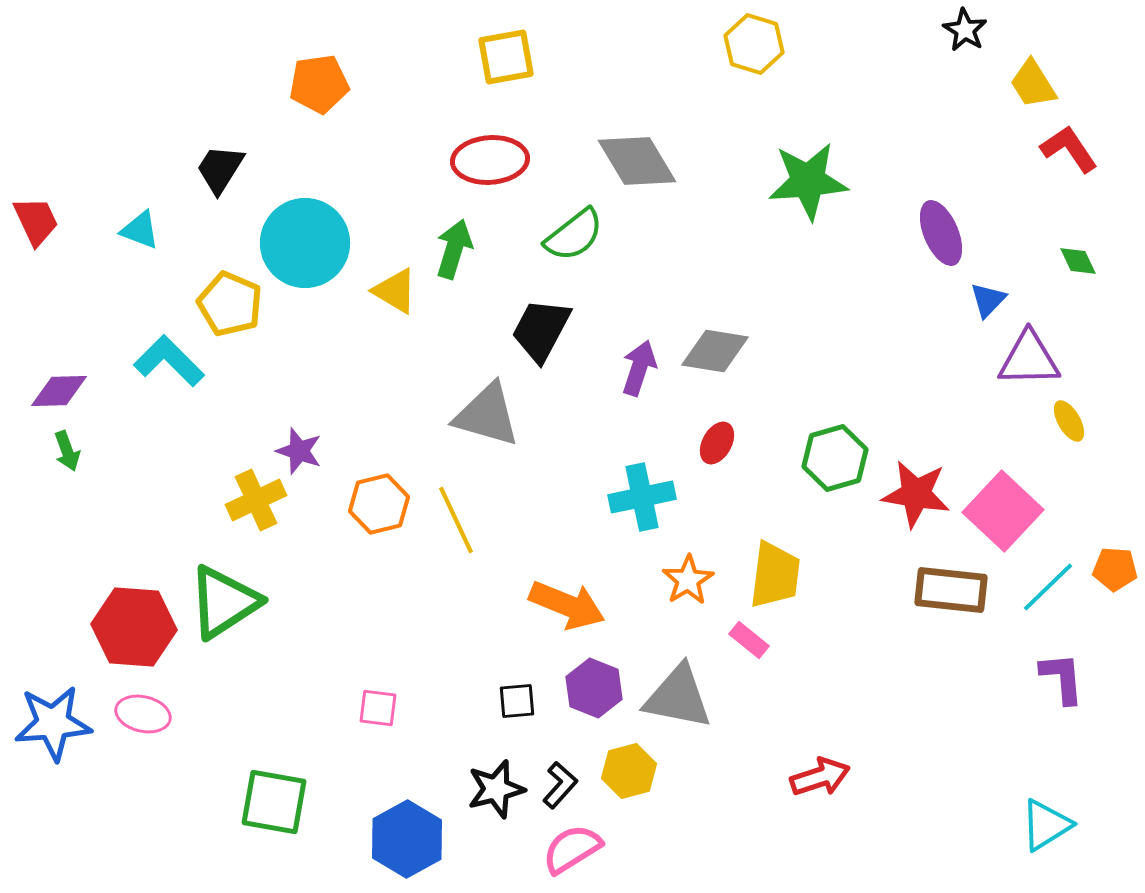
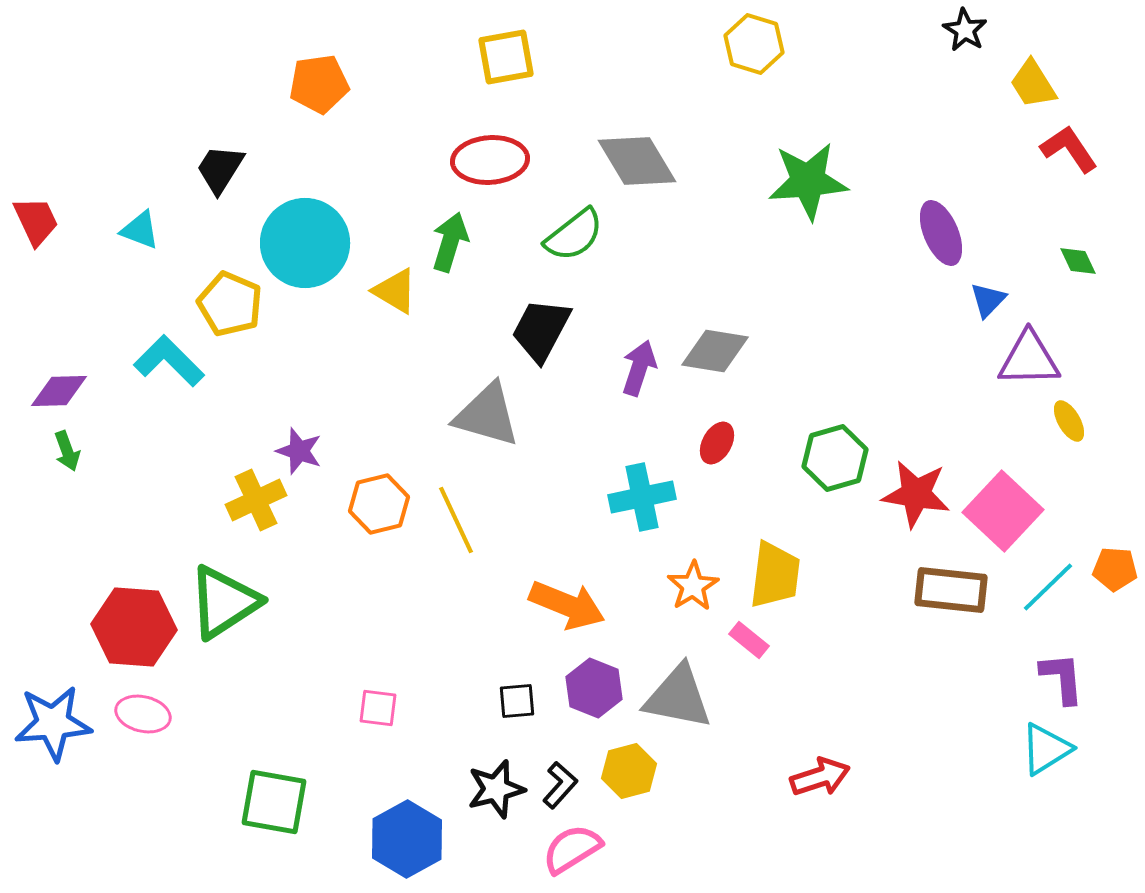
green arrow at (454, 249): moved 4 px left, 7 px up
orange star at (688, 580): moved 5 px right, 6 px down
cyan triangle at (1046, 825): moved 76 px up
